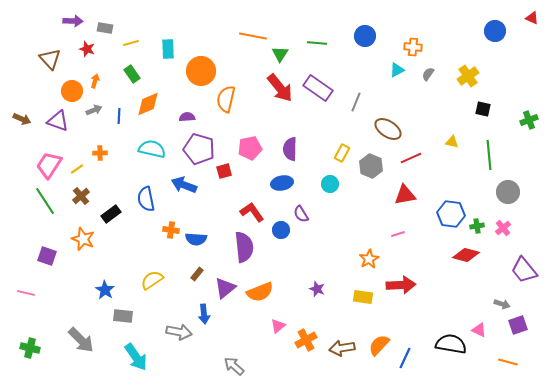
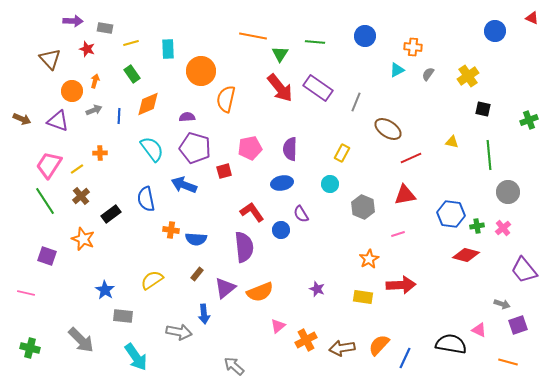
green line at (317, 43): moved 2 px left, 1 px up
cyan semicircle at (152, 149): rotated 40 degrees clockwise
purple pentagon at (199, 149): moved 4 px left, 1 px up
gray hexagon at (371, 166): moved 8 px left, 41 px down
